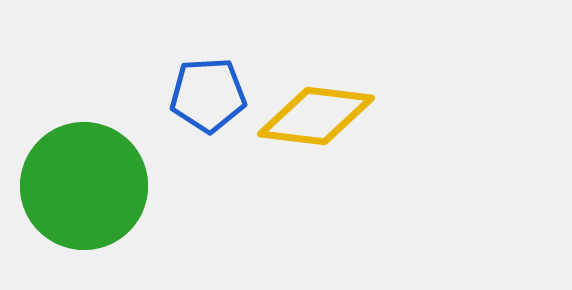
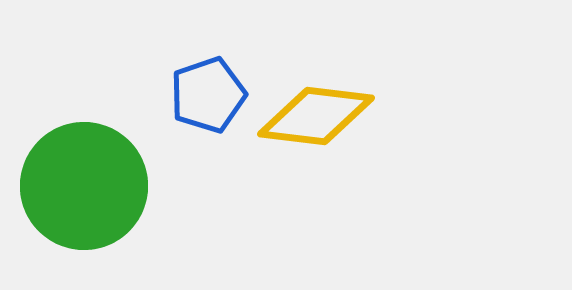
blue pentagon: rotated 16 degrees counterclockwise
